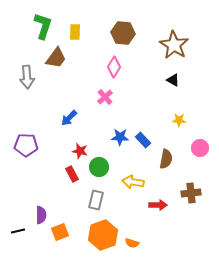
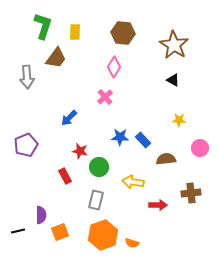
purple pentagon: rotated 25 degrees counterclockwise
brown semicircle: rotated 108 degrees counterclockwise
red rectangle: moved 7 px left, 2 px down
